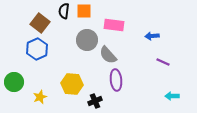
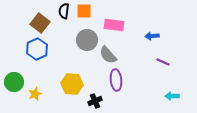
yellow star: moved 5 px left, 3 px up
